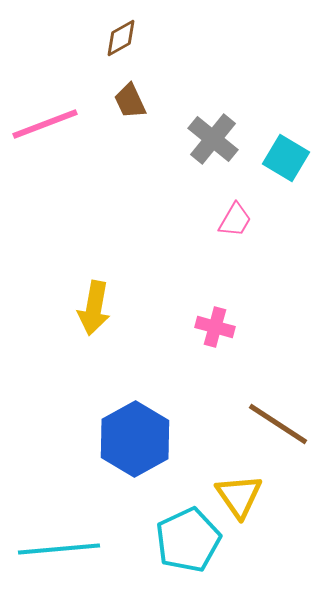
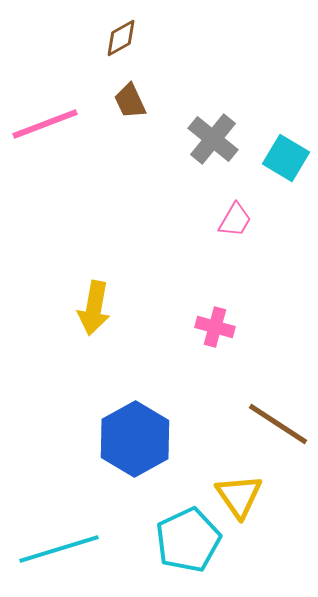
cyan line: rotated 12 degrees counterclockwise
